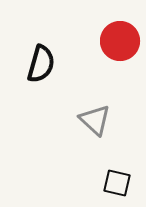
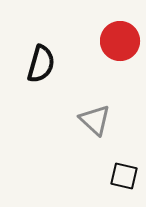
black square: moved 7 px right, 7 px up
